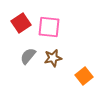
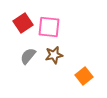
red square: moved 2 px right
brown star: moved 1 px right, 3 px up
